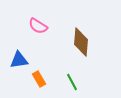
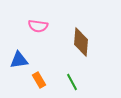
pink semicircle: rotated 24 degrees counterclockwise
orange rectangle: moved 1 px down
